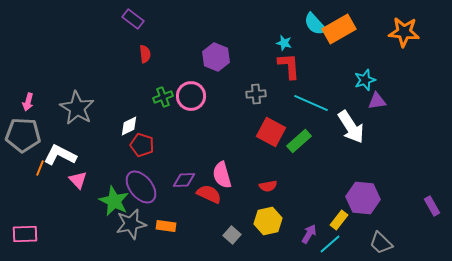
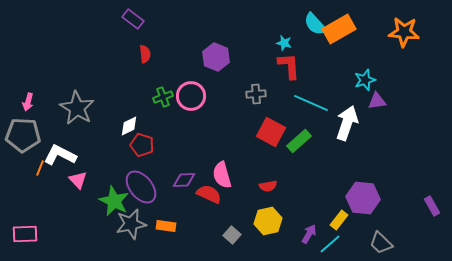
white arrow at (351, 127): moved 4 px left, 4 px up; rotated 128 degrees counterclockwise
